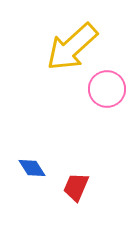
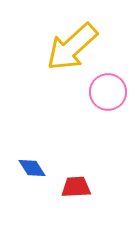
pink circle: moved 1 px right, 3 px down
red trapezoid: rotated 64 degrees clockwise
